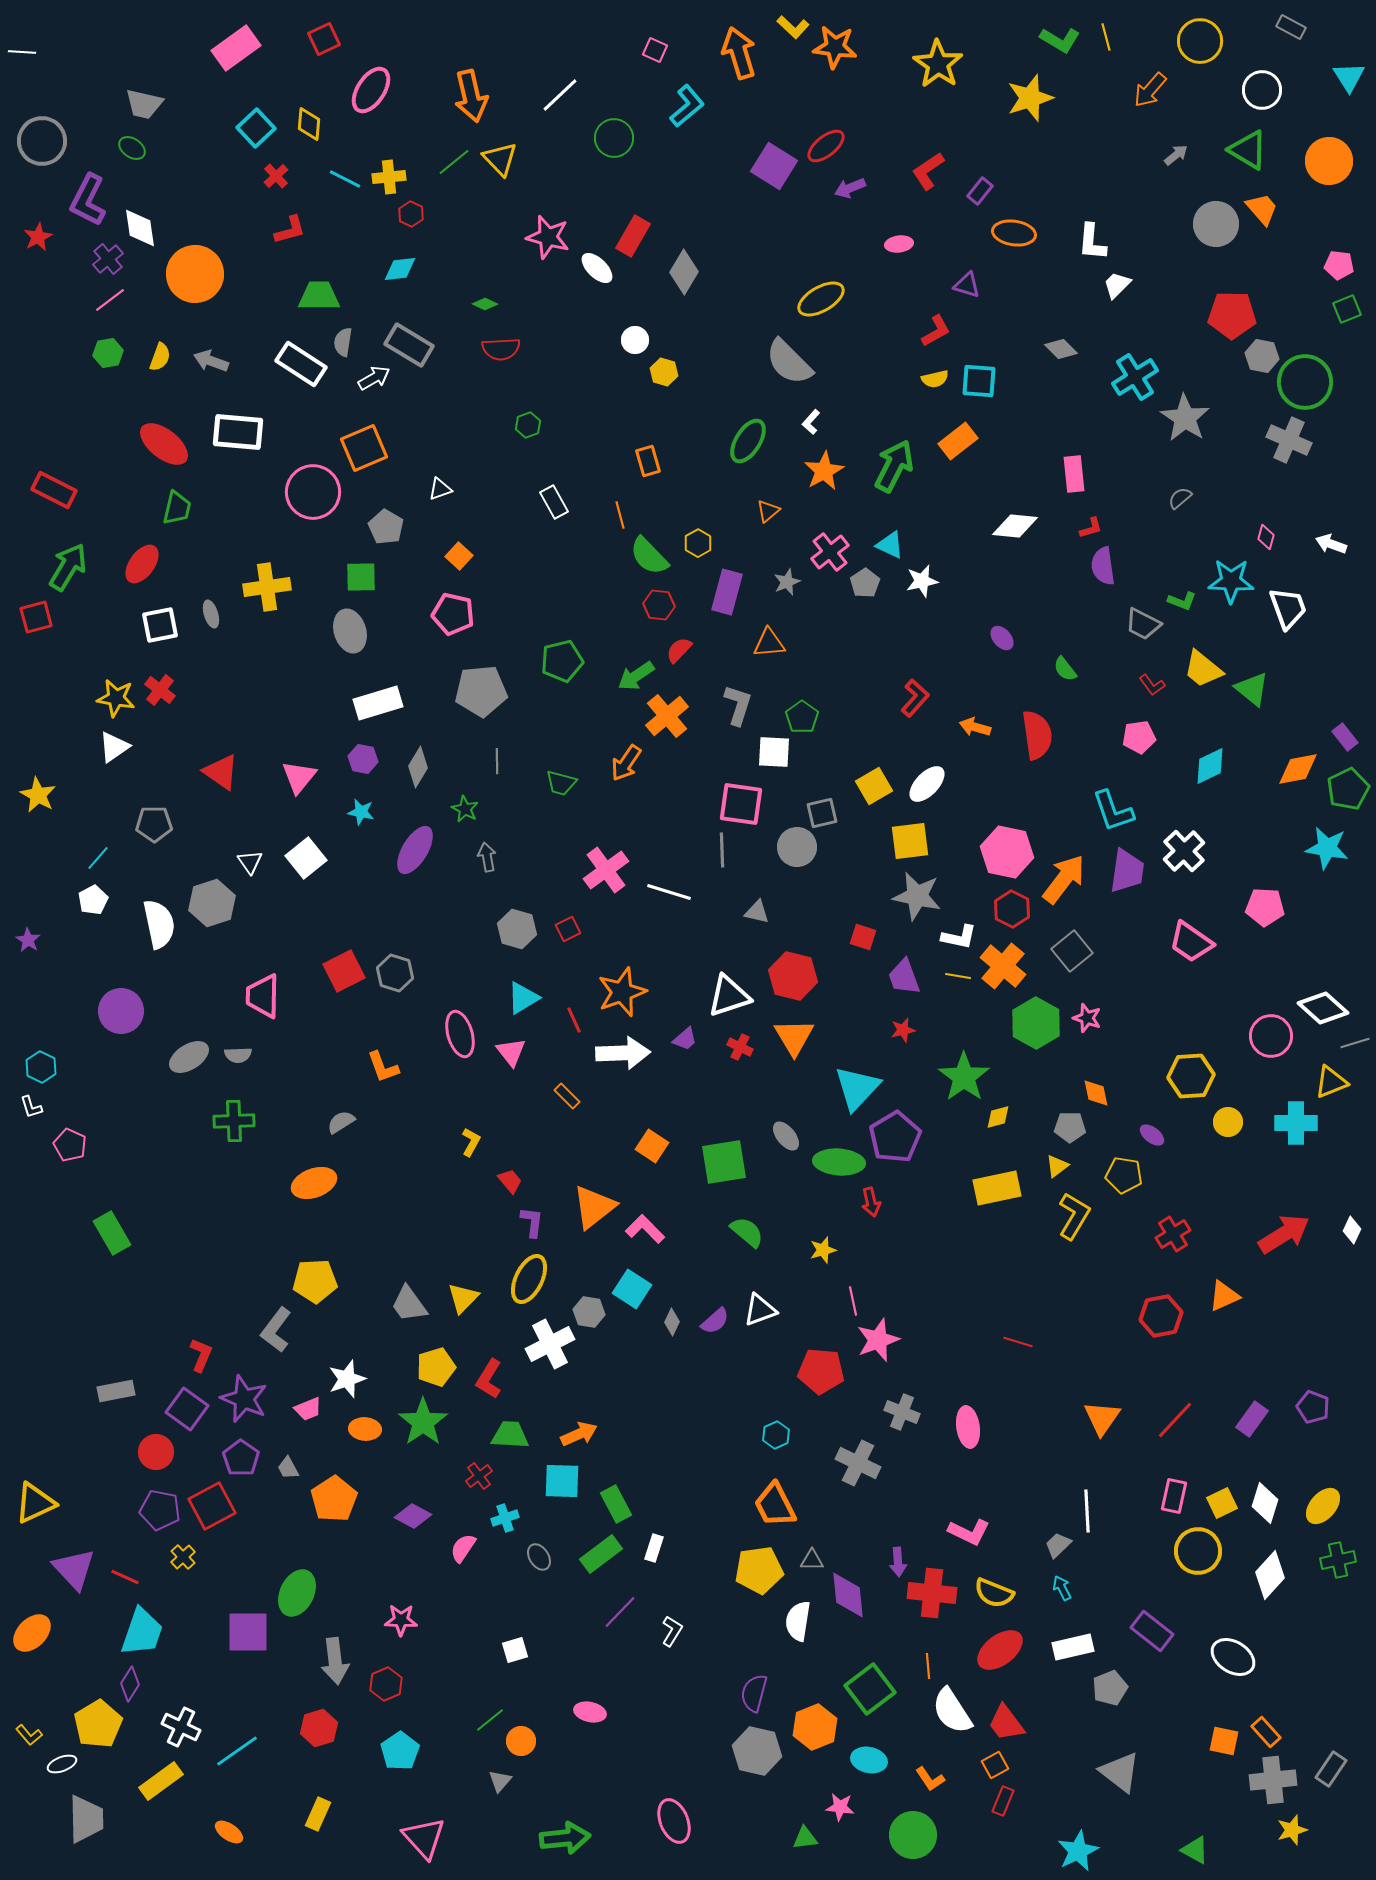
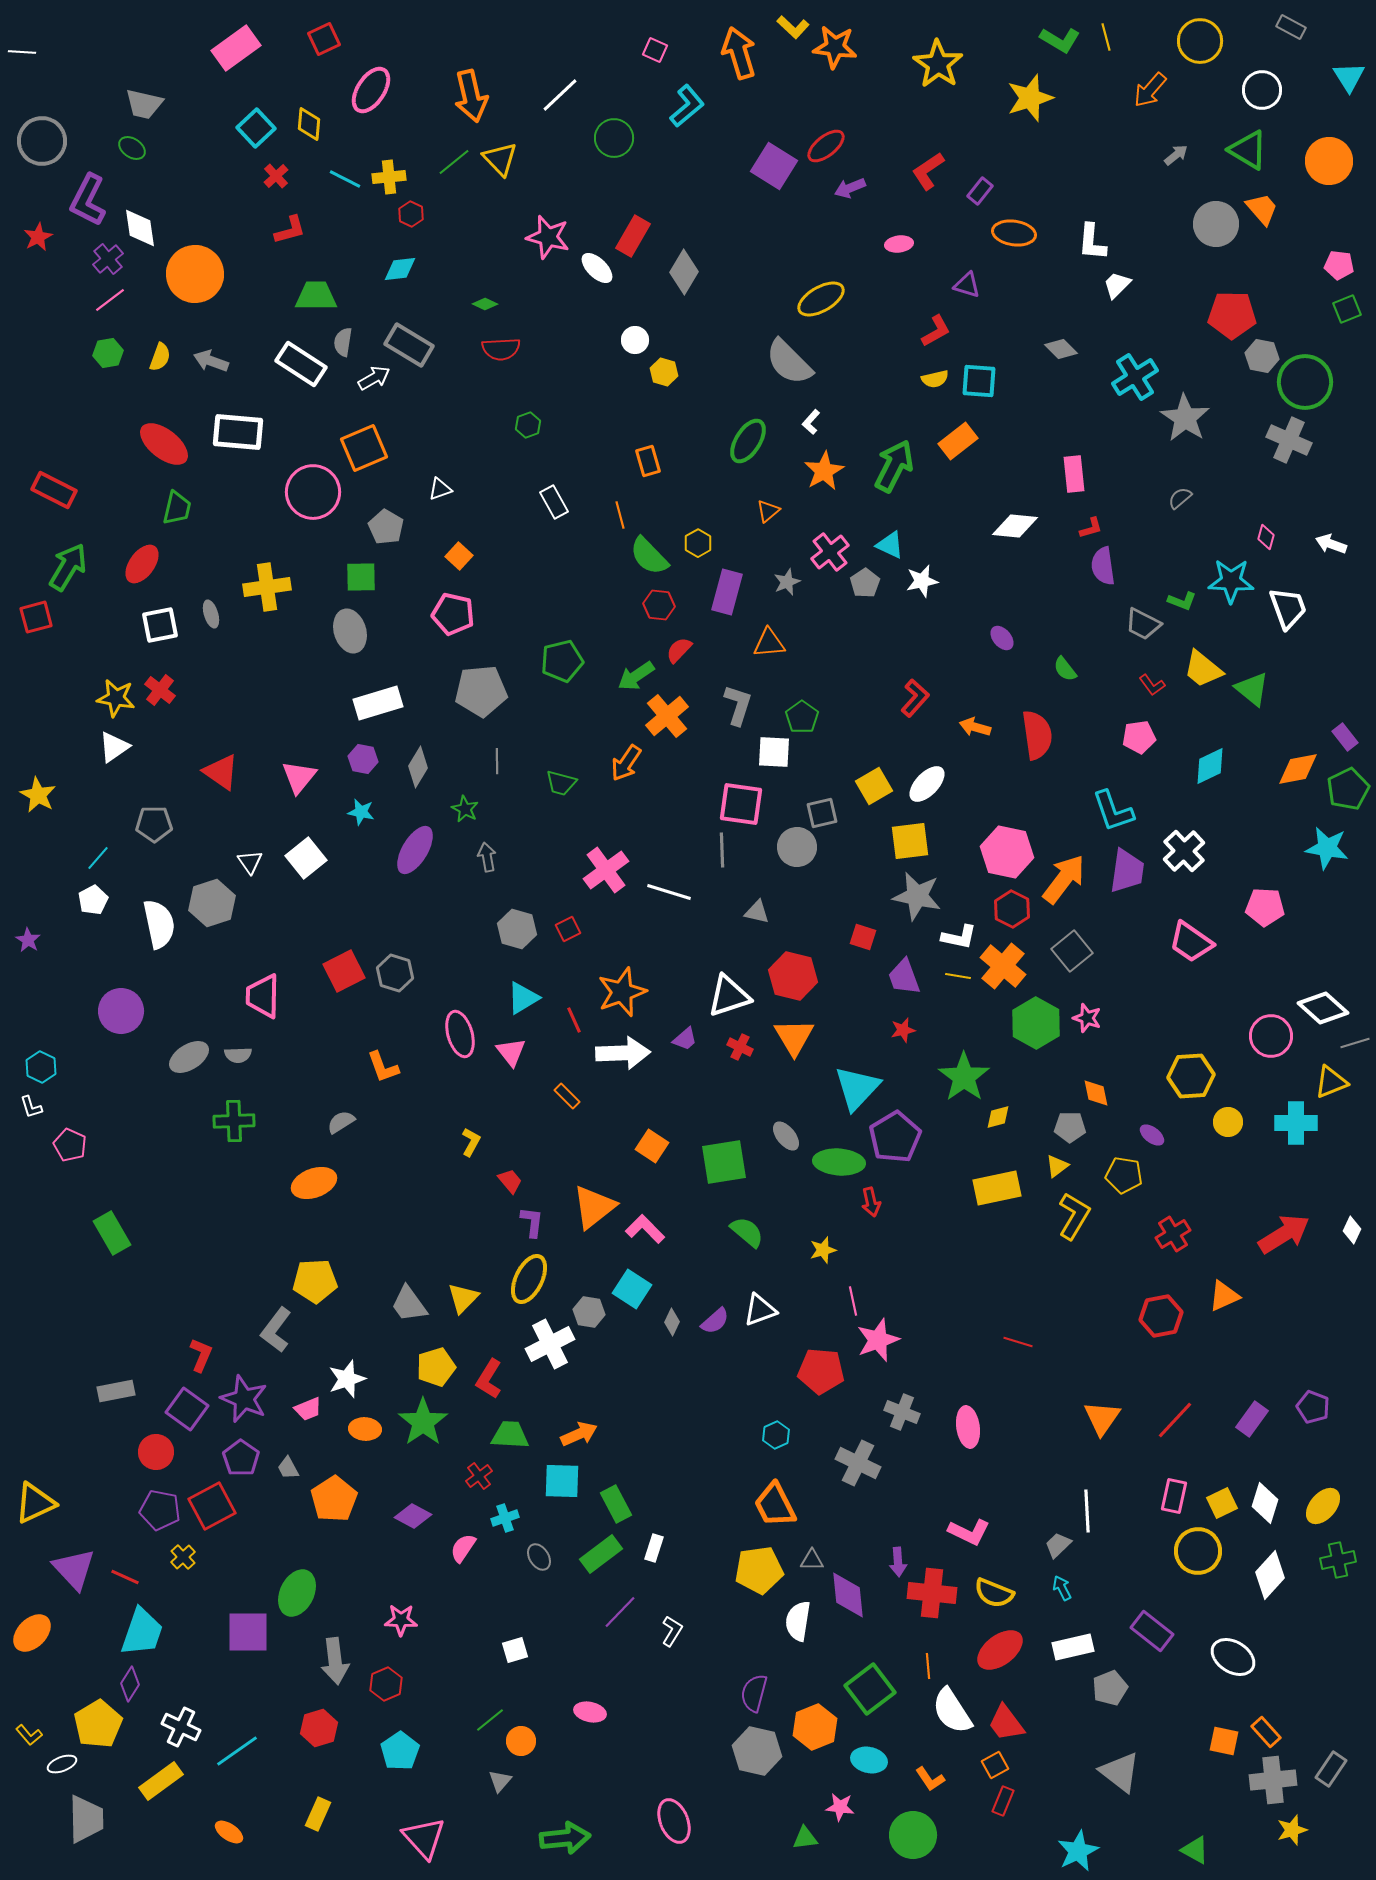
green trapezoid at (319, 296): moved 3 px left
